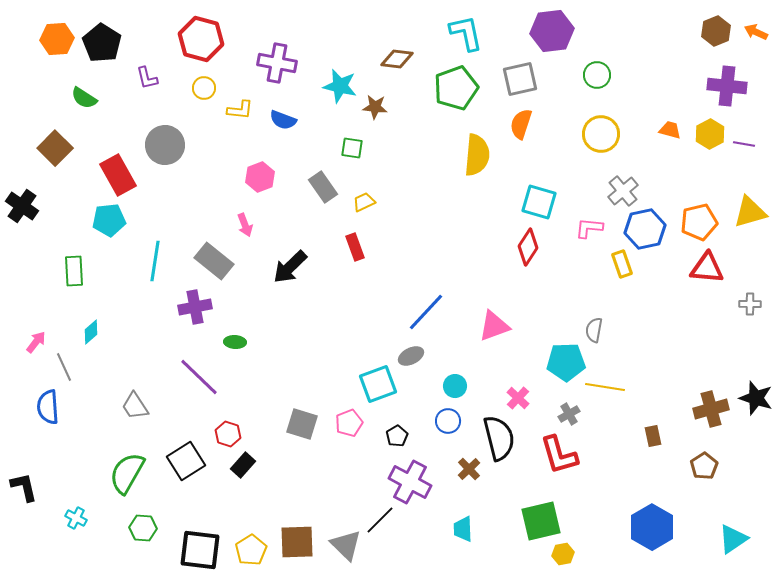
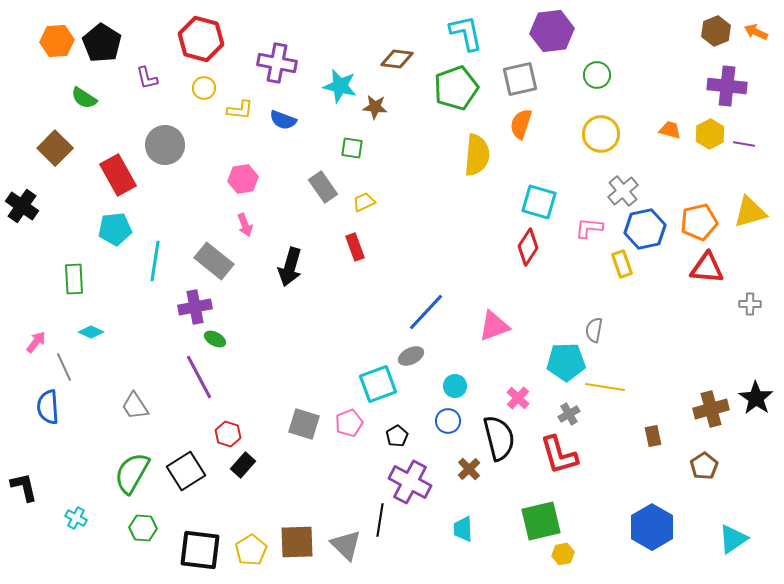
orange hexagon at (57, 39): moved 2 px down
pink hexagon at (260, 177): moved 17 px left, 2 px down; rotated 12 degrees clockwise
cyan pentagon at (109, 220): moved 6 px right, 9 px down
black arrow at (290, 267): rotated 30 degrees counterclockwise
green rectangle at (74, 271): moved 8 px down
cyan diamond at (91, 332): rotated 65 degrees clockwise
green ellipse at (235, 342): moved 20 px left, 3 px up; rotated 25 degrees clockwise
purple line at (199, 377): rotated 18 degrees clockwise
black star at (756, 398): rotated 16 degrees clockwise
gray square at (302, 424): moved 2 px right
black square at (186, 461): moved 10 px down
green semicircle at (127, 473): moved 5 px right
black line at (380, 520): rotated 36 degrees counterclockwise
